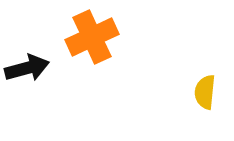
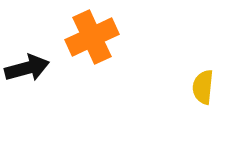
yellow semicircle: moved 2 px left, 5 px up
